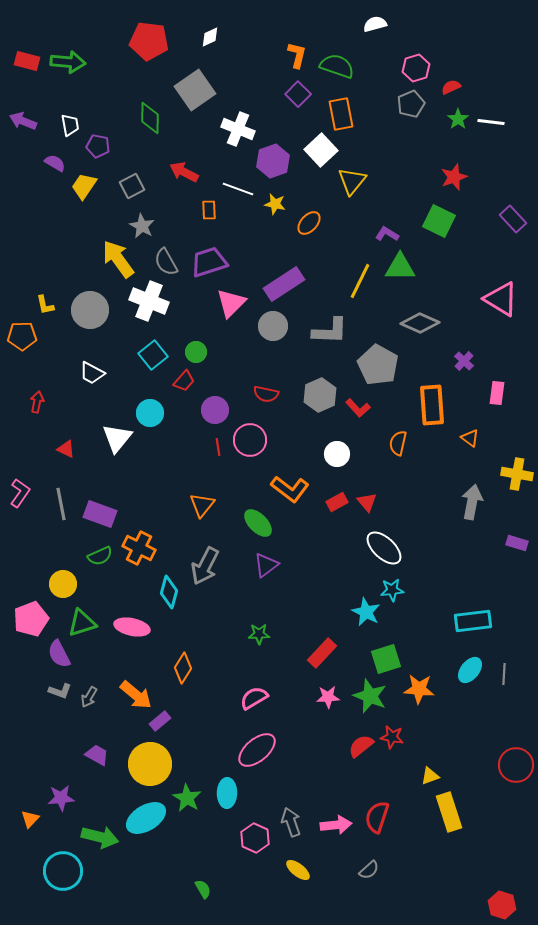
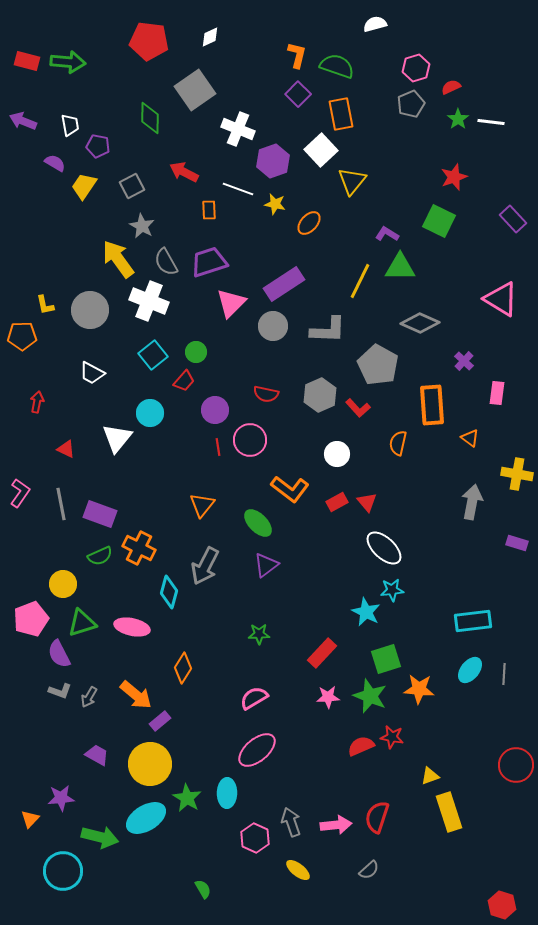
gray L-shape at (330, 331): moved 2 px left, 1 px up
red semicircle at (361, 746): rotated 16 degrees clockwise
